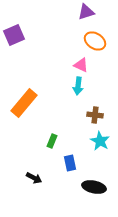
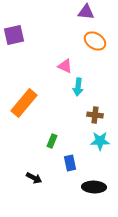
purple triangle: rotated 24 degrees clockwise
purple square: rotated 10 degrees clockwise
pink triangle: moved 16 px left, 1 px down
cyan arrow: moved 1 px down
cyan star: rotated 30 degrees counterclockwise
black ellipse: rotated 10 degrees counterclockwise
